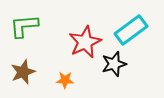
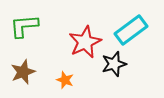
orange star: rotated 18 degrees clockwise
